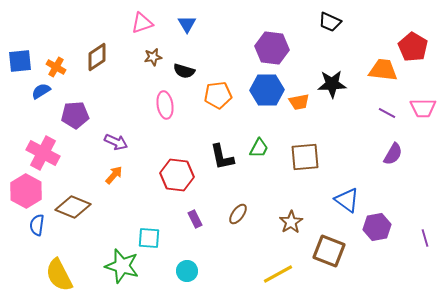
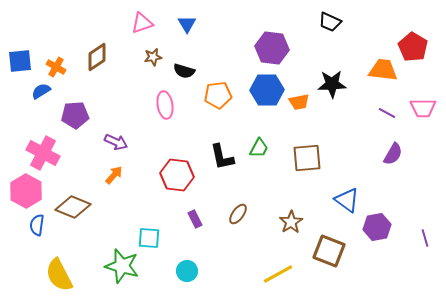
brown square at (305, 157): moved 2 px right, 1 px down
